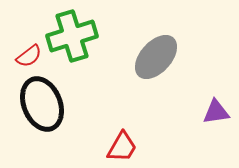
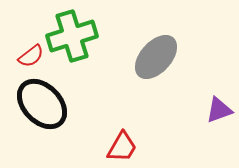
red semicircle: moved 2 px right
black ellipse: rotated 22 degrees counterclockwise
purple triangle: moved 3 px right, 2 px up; rotated 12 degrees counterclockwise
